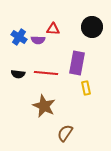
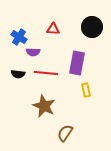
purple semicircle: moved 5 px left, 12 px down
yellow rectangle: moved 2 px down
